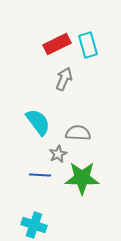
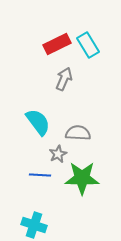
cyan rectangle: rotated 15 degrees counterclockwise
